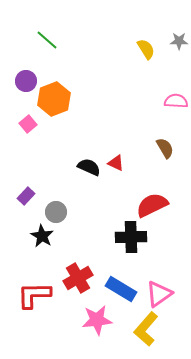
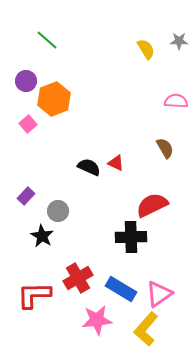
gray circle: moved 2 px right, 1 px up
